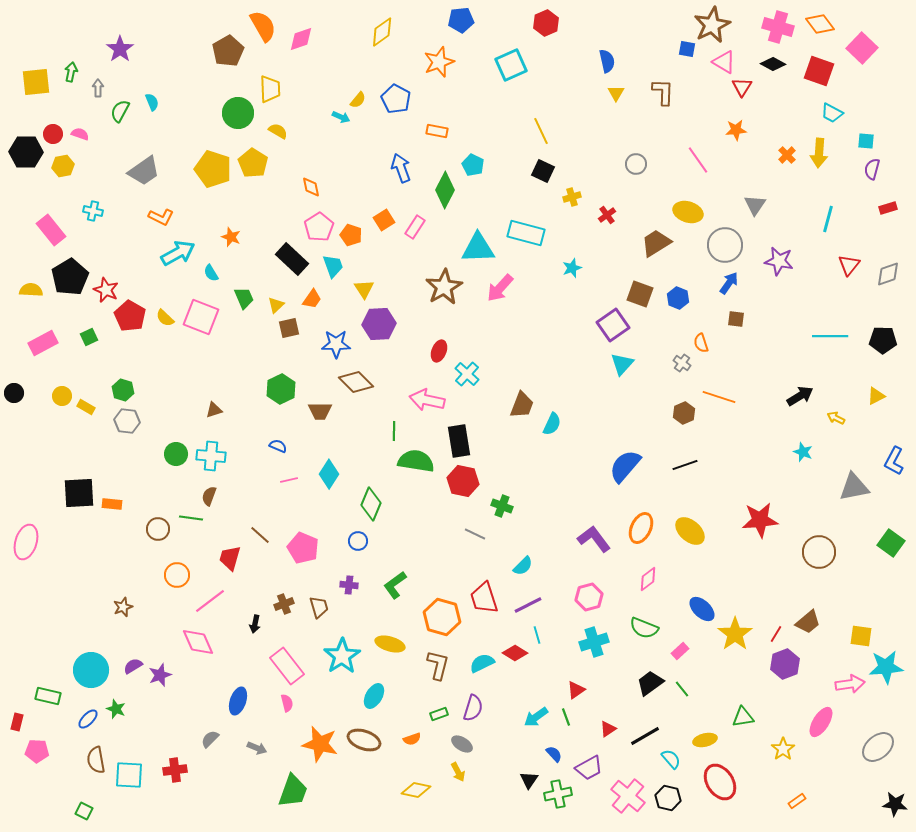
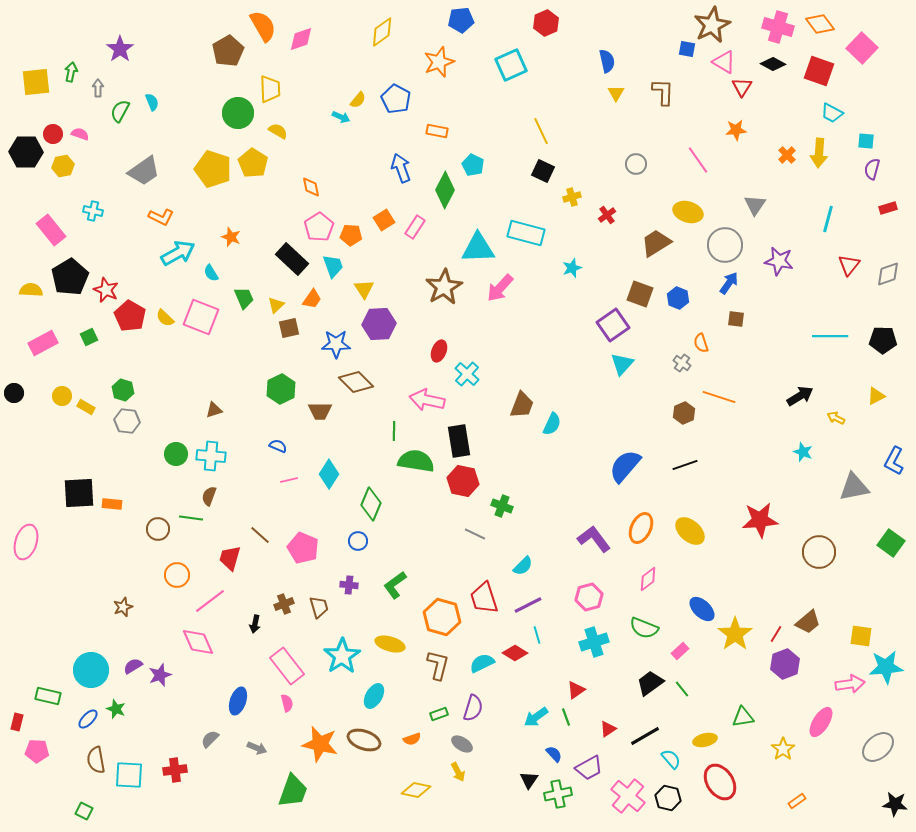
orange pentagon at (351, 235): rotated 15 degrees counterclockwise
